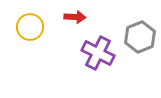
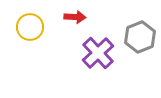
purple cross: rotated 20 degrees clockwise
